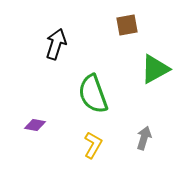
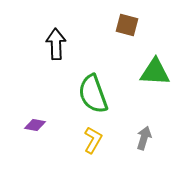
brown square: rotated 25 degrees clockwise
black arrow: rotated 20 degrees counterclockwise
green triangle: moved 3 px down; rotated 32 degrees clockwise
yellow L-shape: moved 5 px up
